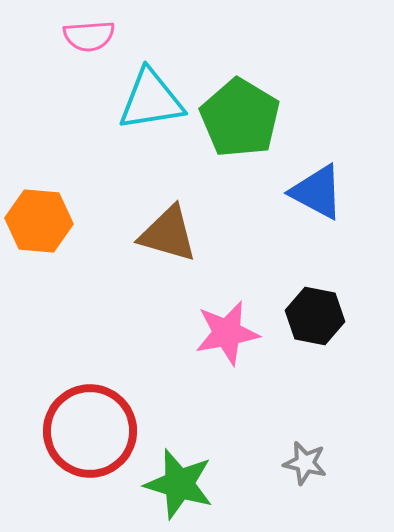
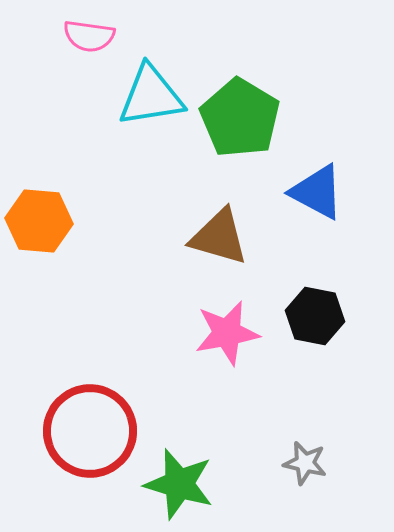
pink semicircle: rotated 12 degrees clockwise
cyan triangle: moved 4 px up
brown triangle: moved 51 px right, 3 px down
